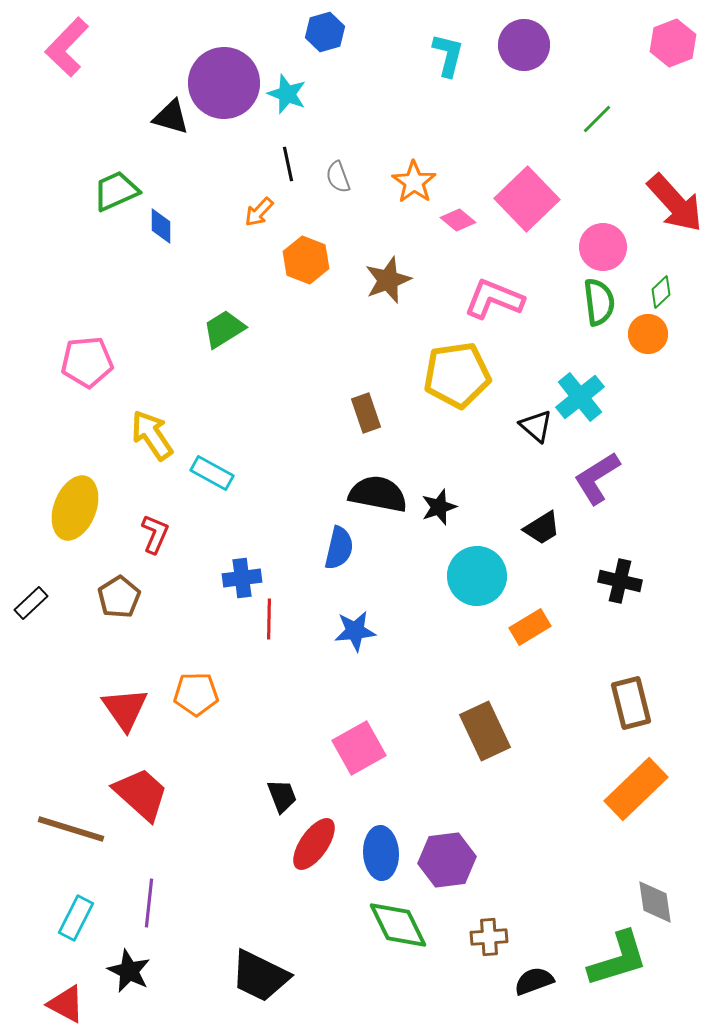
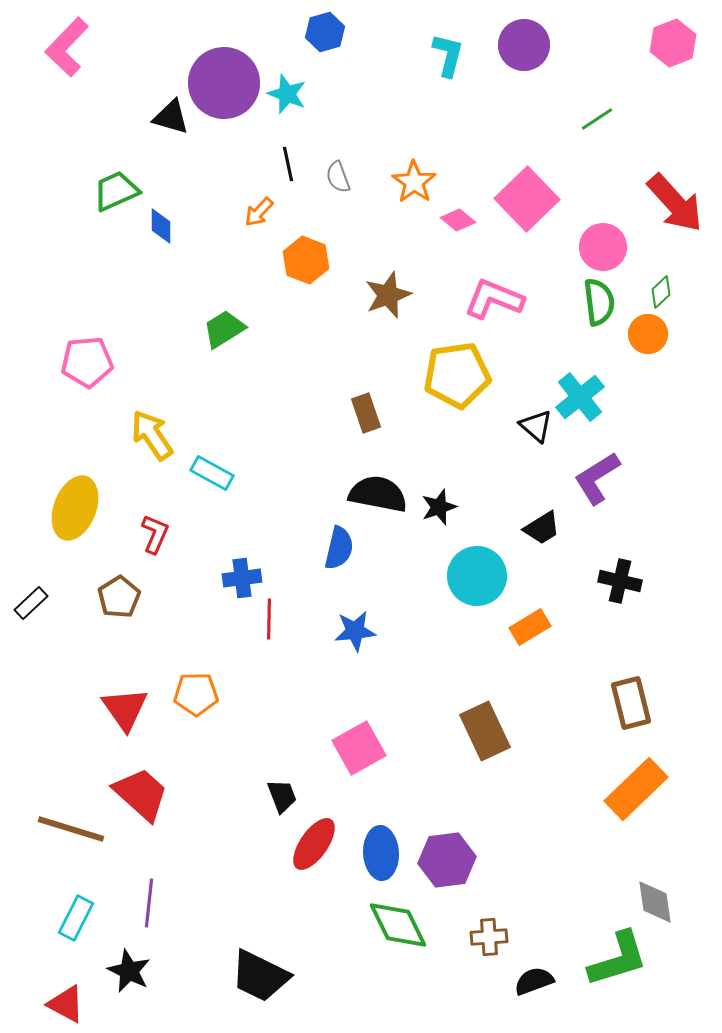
green line at (597, 119): rotated 12 degrees clockwise
brown star at (388, 280): moved 15 px down
